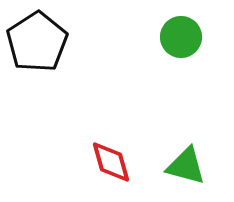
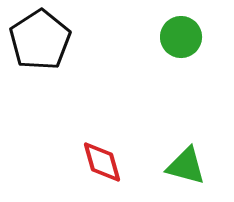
black pentagon: moved 3 px right, 2 px up
red diamond: moved 9 px left
